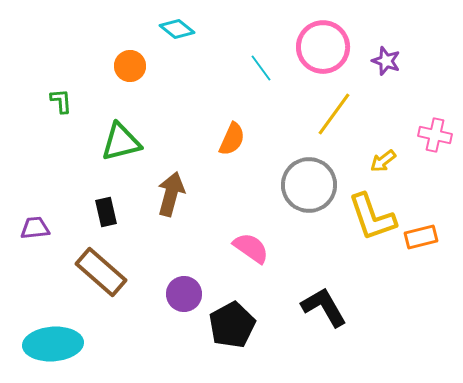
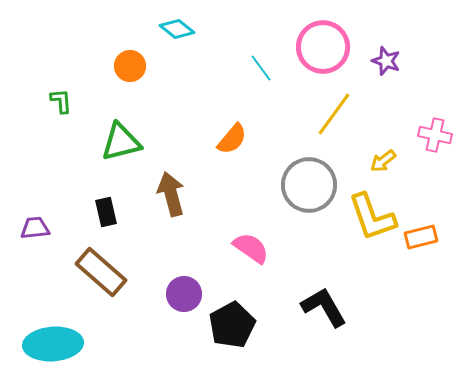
orange semicircle: rotated 16 degrees clockwise
brown arrow: rotated 30 degrees counterclockwise
